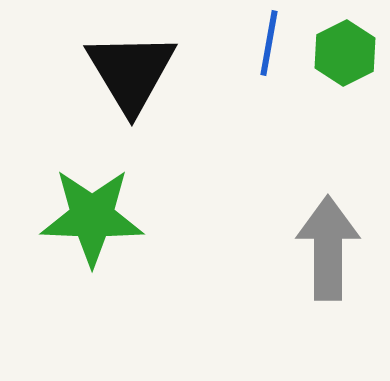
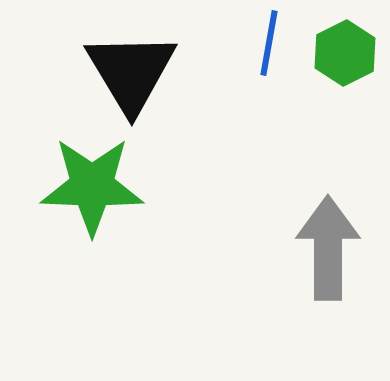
green star: moved 31 px up
